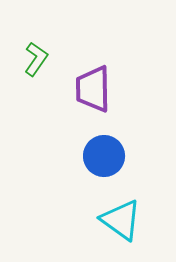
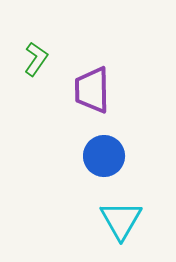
purple trapezoid: moved 1 px left, 1 px down
cyan triangle: rotated 24 degrees clockwise
